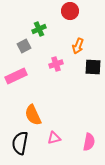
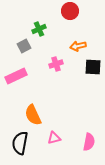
orange arrow: rotated 56 degrees clockwise
